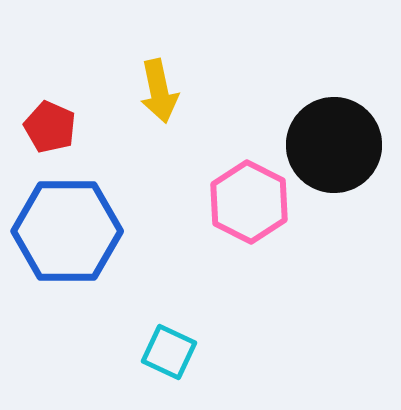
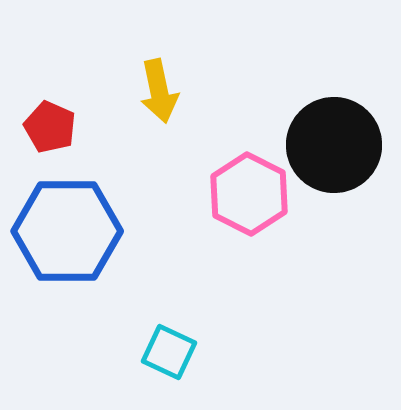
pink hexagon: moved 8 px up
